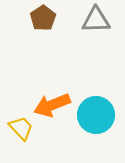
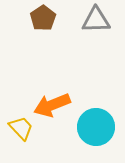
cyan circle: moved 12 px down
